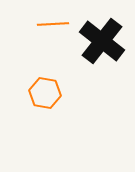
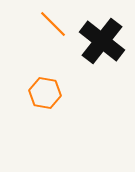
orange line: rotated 48 degrees clockwise
